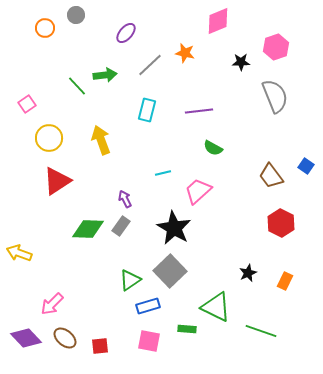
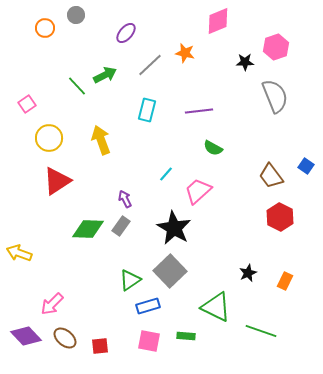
black star at (241, 62): moved 4 px right
green arrow at (105, 75): rotated 20 degrees counterclockwise
cyan line at (163, 173): moved 3 px right, 1 px down; rotated 35 degrees counterclockwise
red hexagon at (281, 223): moved 1 px left, 6 px up
green rectangle at (187, 329): moved 1 px left, 7 px down
purple diamond at (26, 338): moved 2 px up
